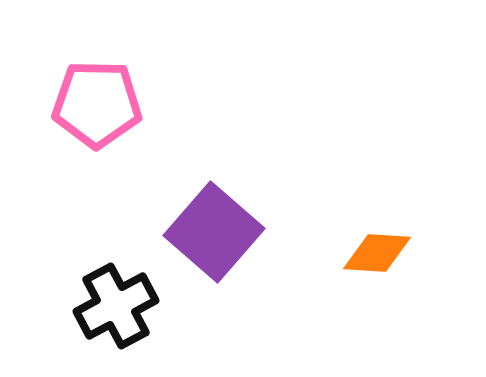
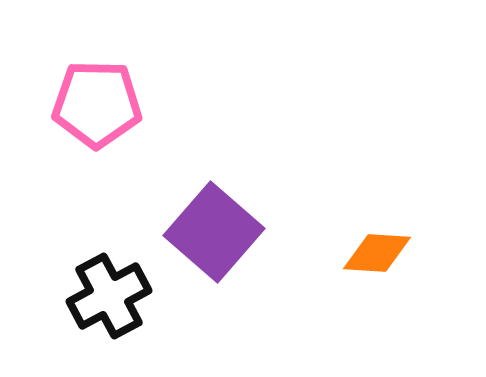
black cross: moved 7 px left, 10 px up
